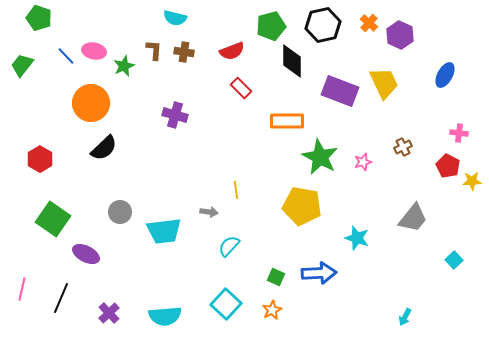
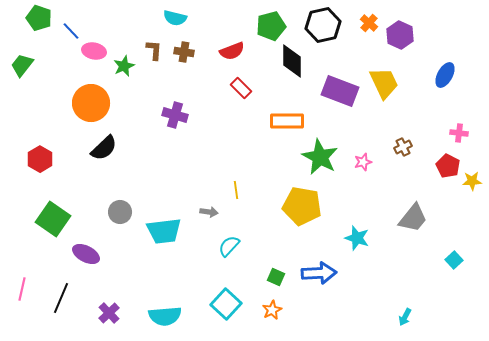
blue line at (66, 56): moved 5 px right, 25 px up
